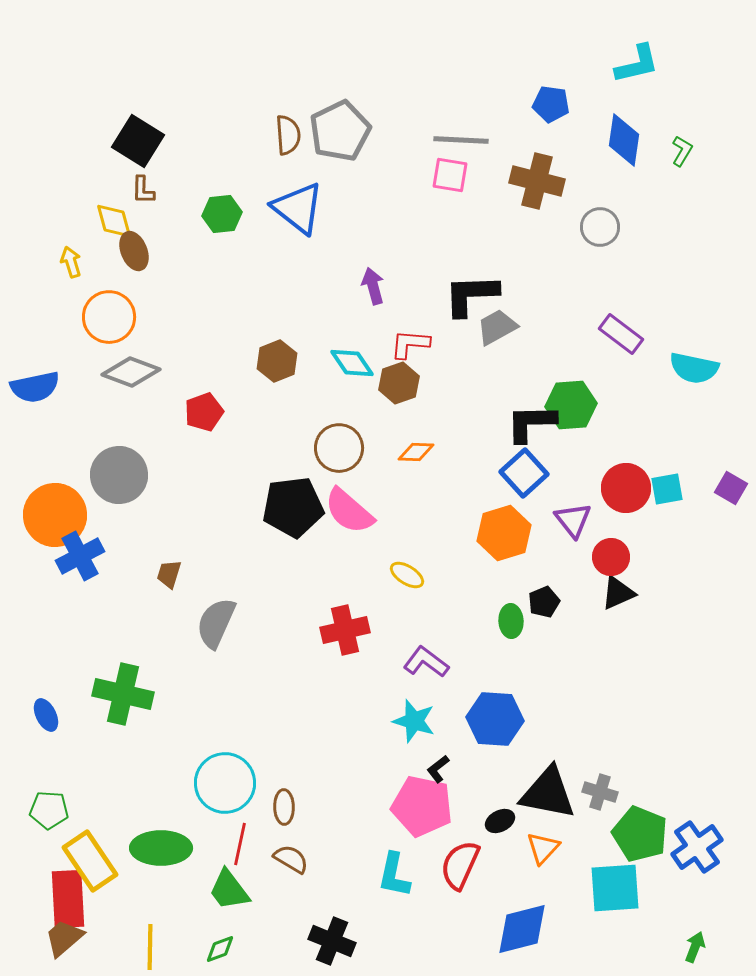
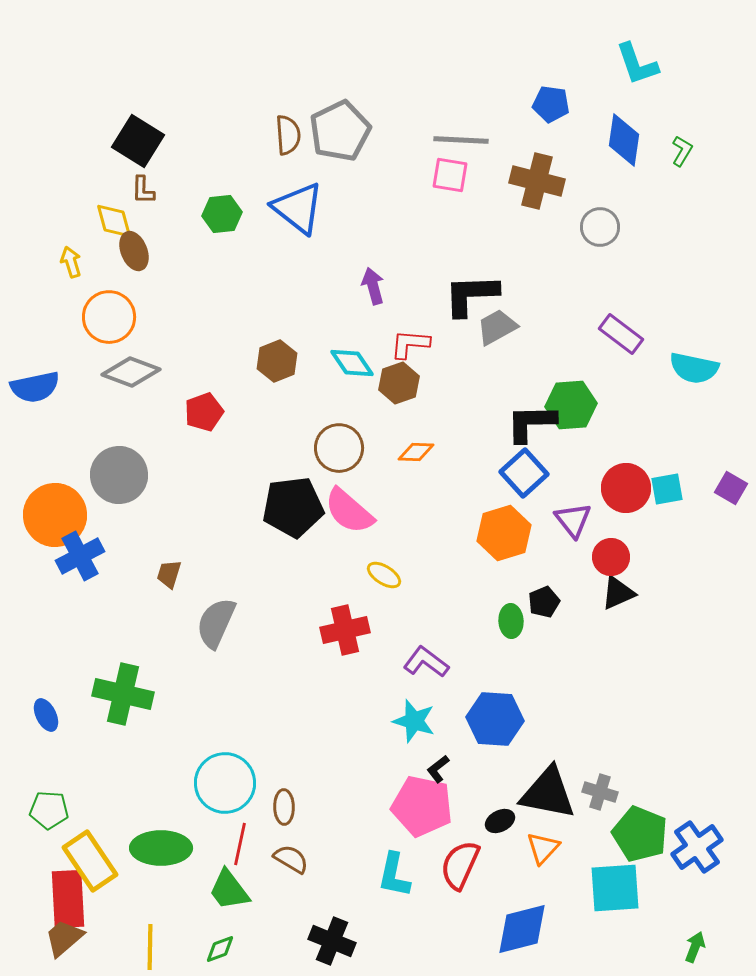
cyan L-shape at (637, 64): rotated 84 degrees clockwise
yellow ellipse at (407, 575): moved 23 px left
